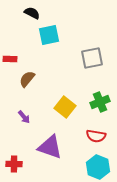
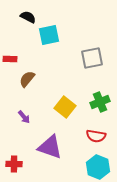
black semicircle: moved 4 px left, 4 px down
